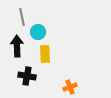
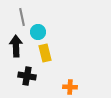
black arrow: moved 1 px left
yellow rectangle: moved 1 px up; rotated 12 degrees counterclockwise
orange cross: rotated 24 degrees clockwise
